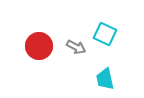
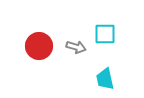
cyan square: rotated 25 degrees counterclockwise
gray arrow: rotated 12 degrees counterclockwise
